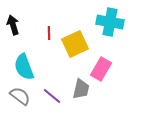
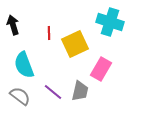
cyan cross: rotated 8 degrees clockwise
cyan semicircle: moved 2 px up
gray trapezoid: moved 1 px left, 2 px down
purple line: moved 1 px right, 4 px up
